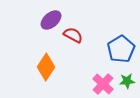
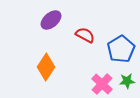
red semicircle: moved 12 px right
pink cross: moved 1 px left
